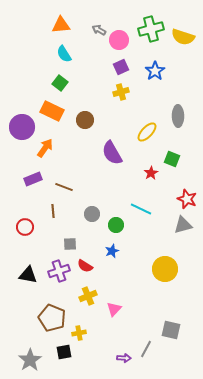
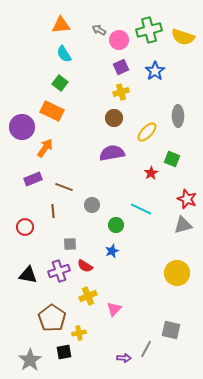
green cross at (151, 29): moved 2 px left, 1 px down
brown circle at (85, 120): moved 29 px right, 2 px up
purple semicircle at (112, 153): rotated 110 degrees clockwise
gray circle at (92, 214): moved 9 px up
yellow circle at (165, 269): moved 12 px right, 4 px down
brown pentagon at (52, 318): rotated 12 degrees clockwise
